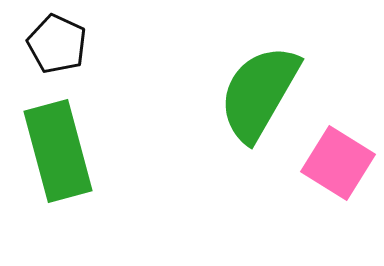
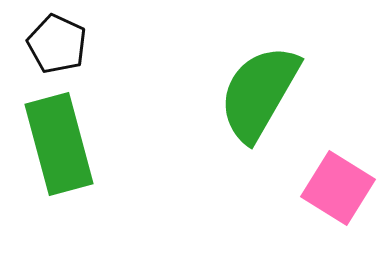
green rectangle: moved 1 px right, 7 px up
pink square: moved 25 px down
